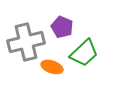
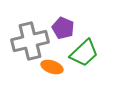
purple pentagon: moved 1 px right, 1 px down
gray cross: moved 4 px right, 1 px up
